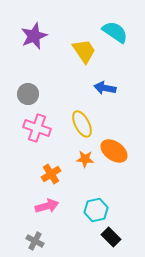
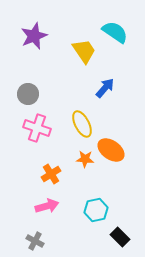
blue arrow: rotated 120 degrees clockwise
orange ellipse: moved 3 px left, 1 px up
black rectangle: moved 9 px right
